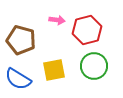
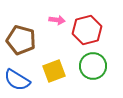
green circle: moved 1 px left
yellow square: moved 1 px down; rotated 10 degrees counterclockwise
blue semicircle: moved 1 px left, 1 px down
